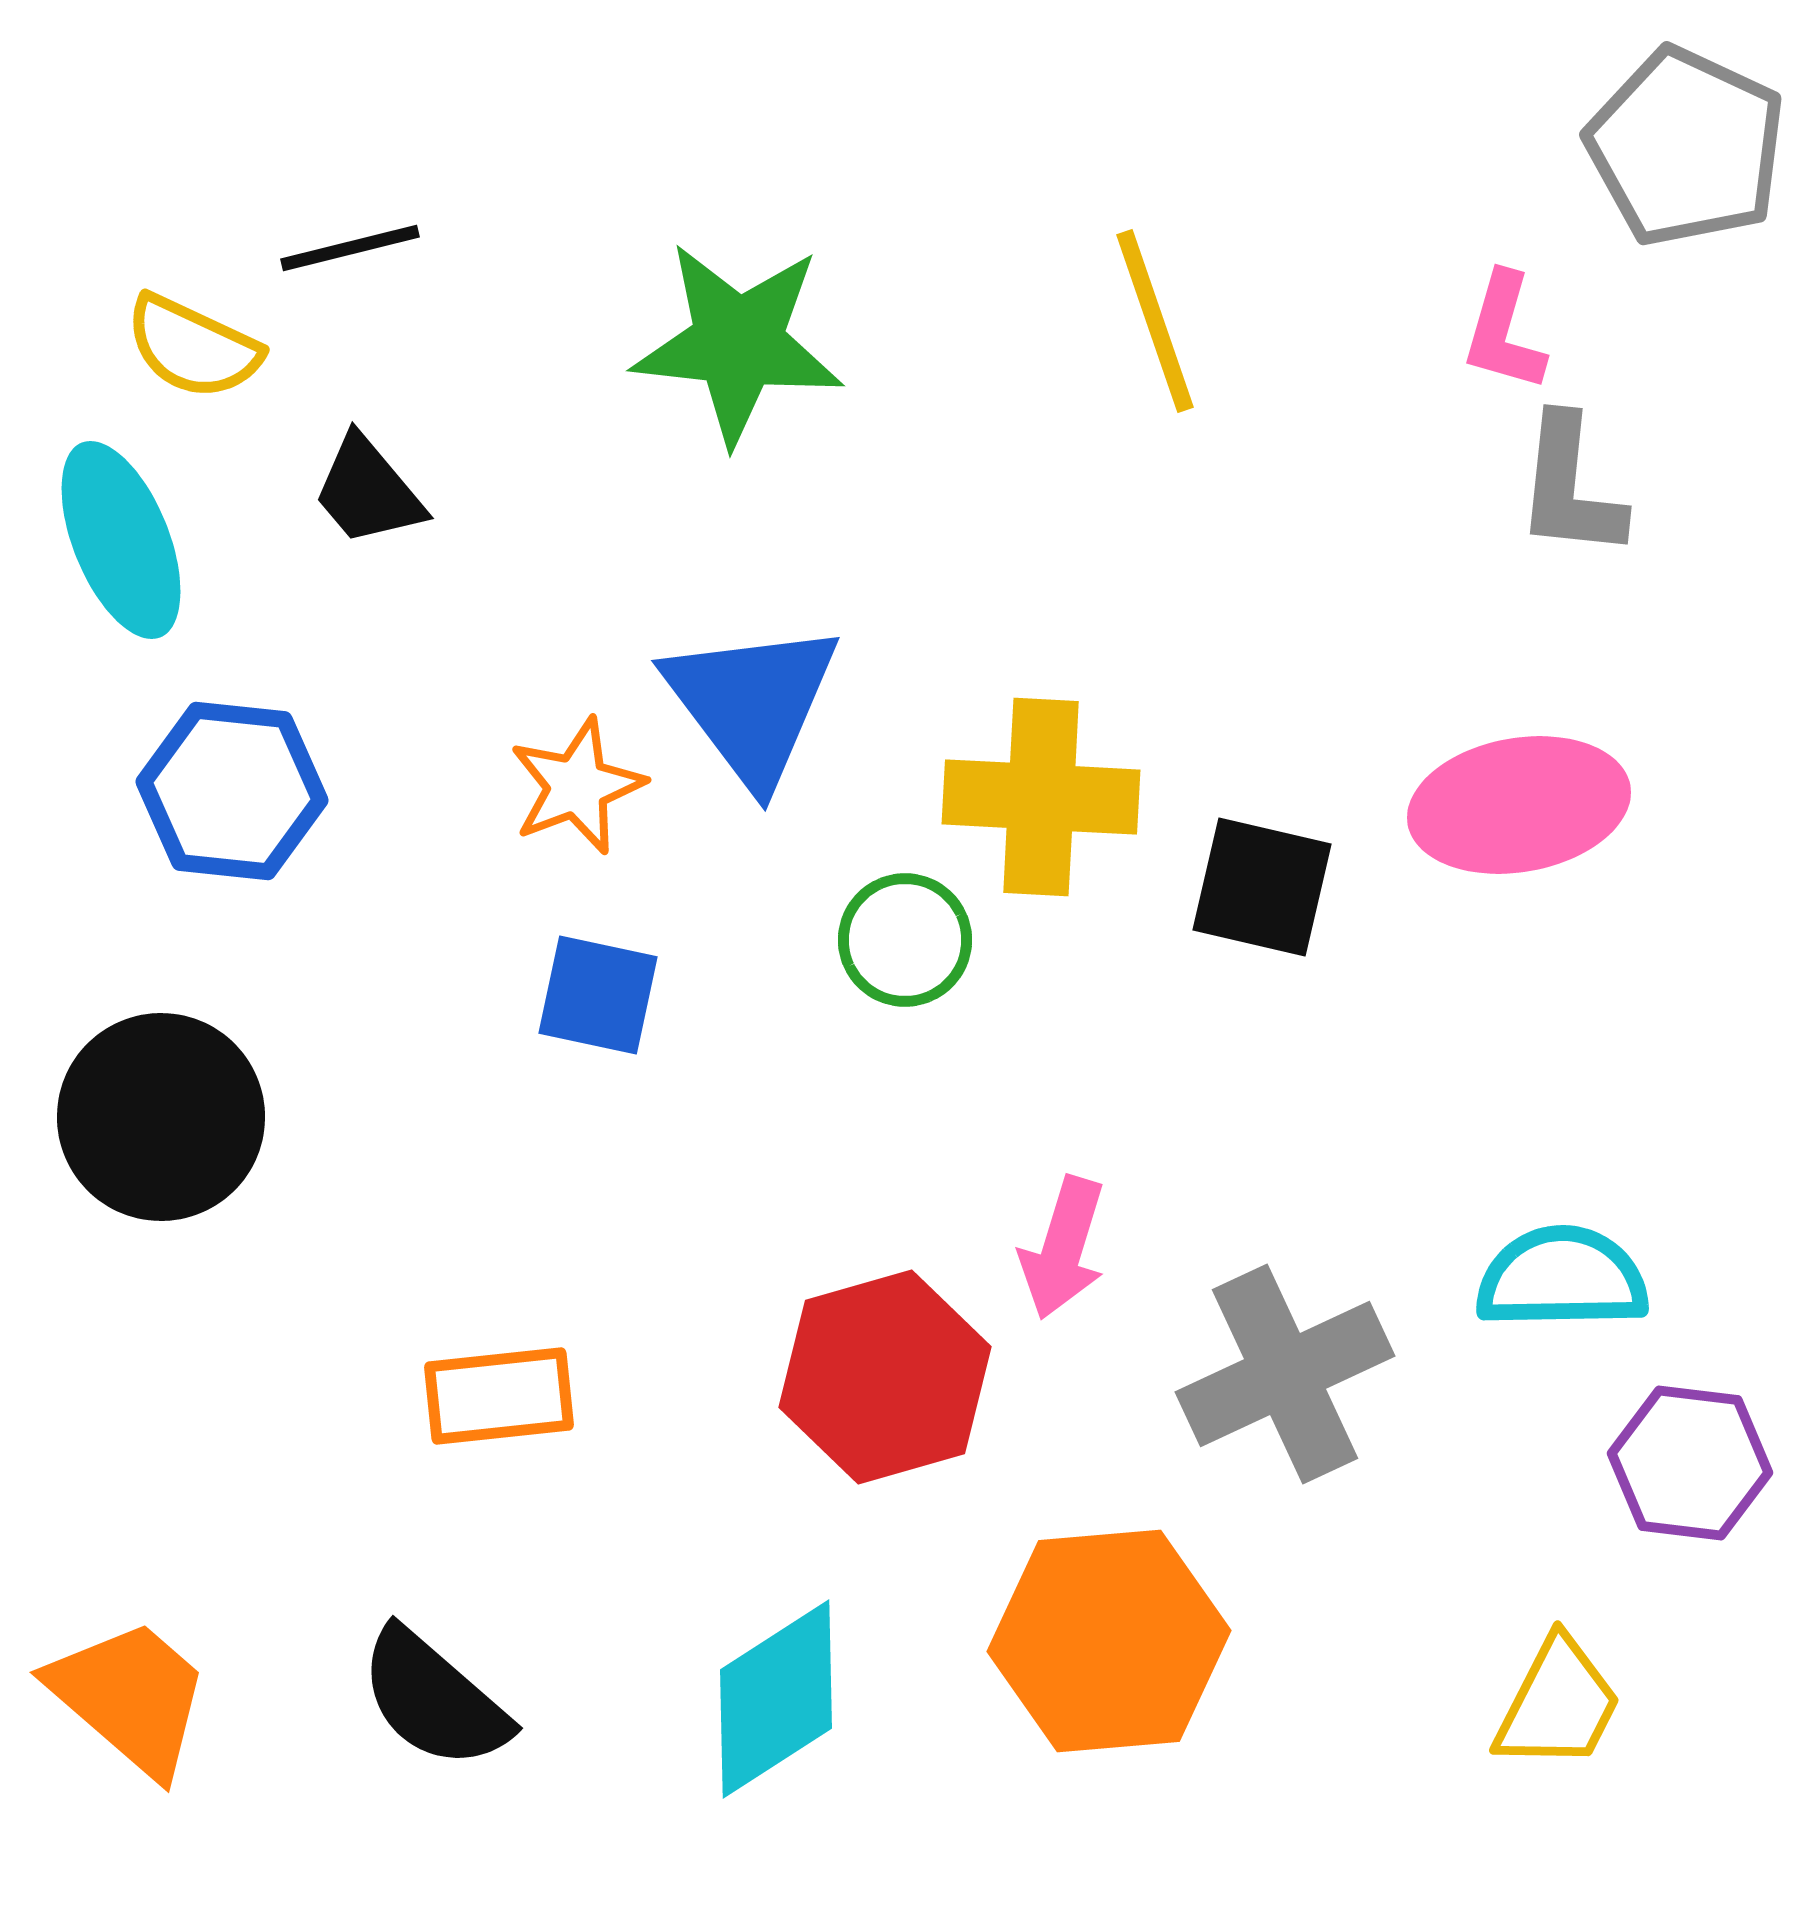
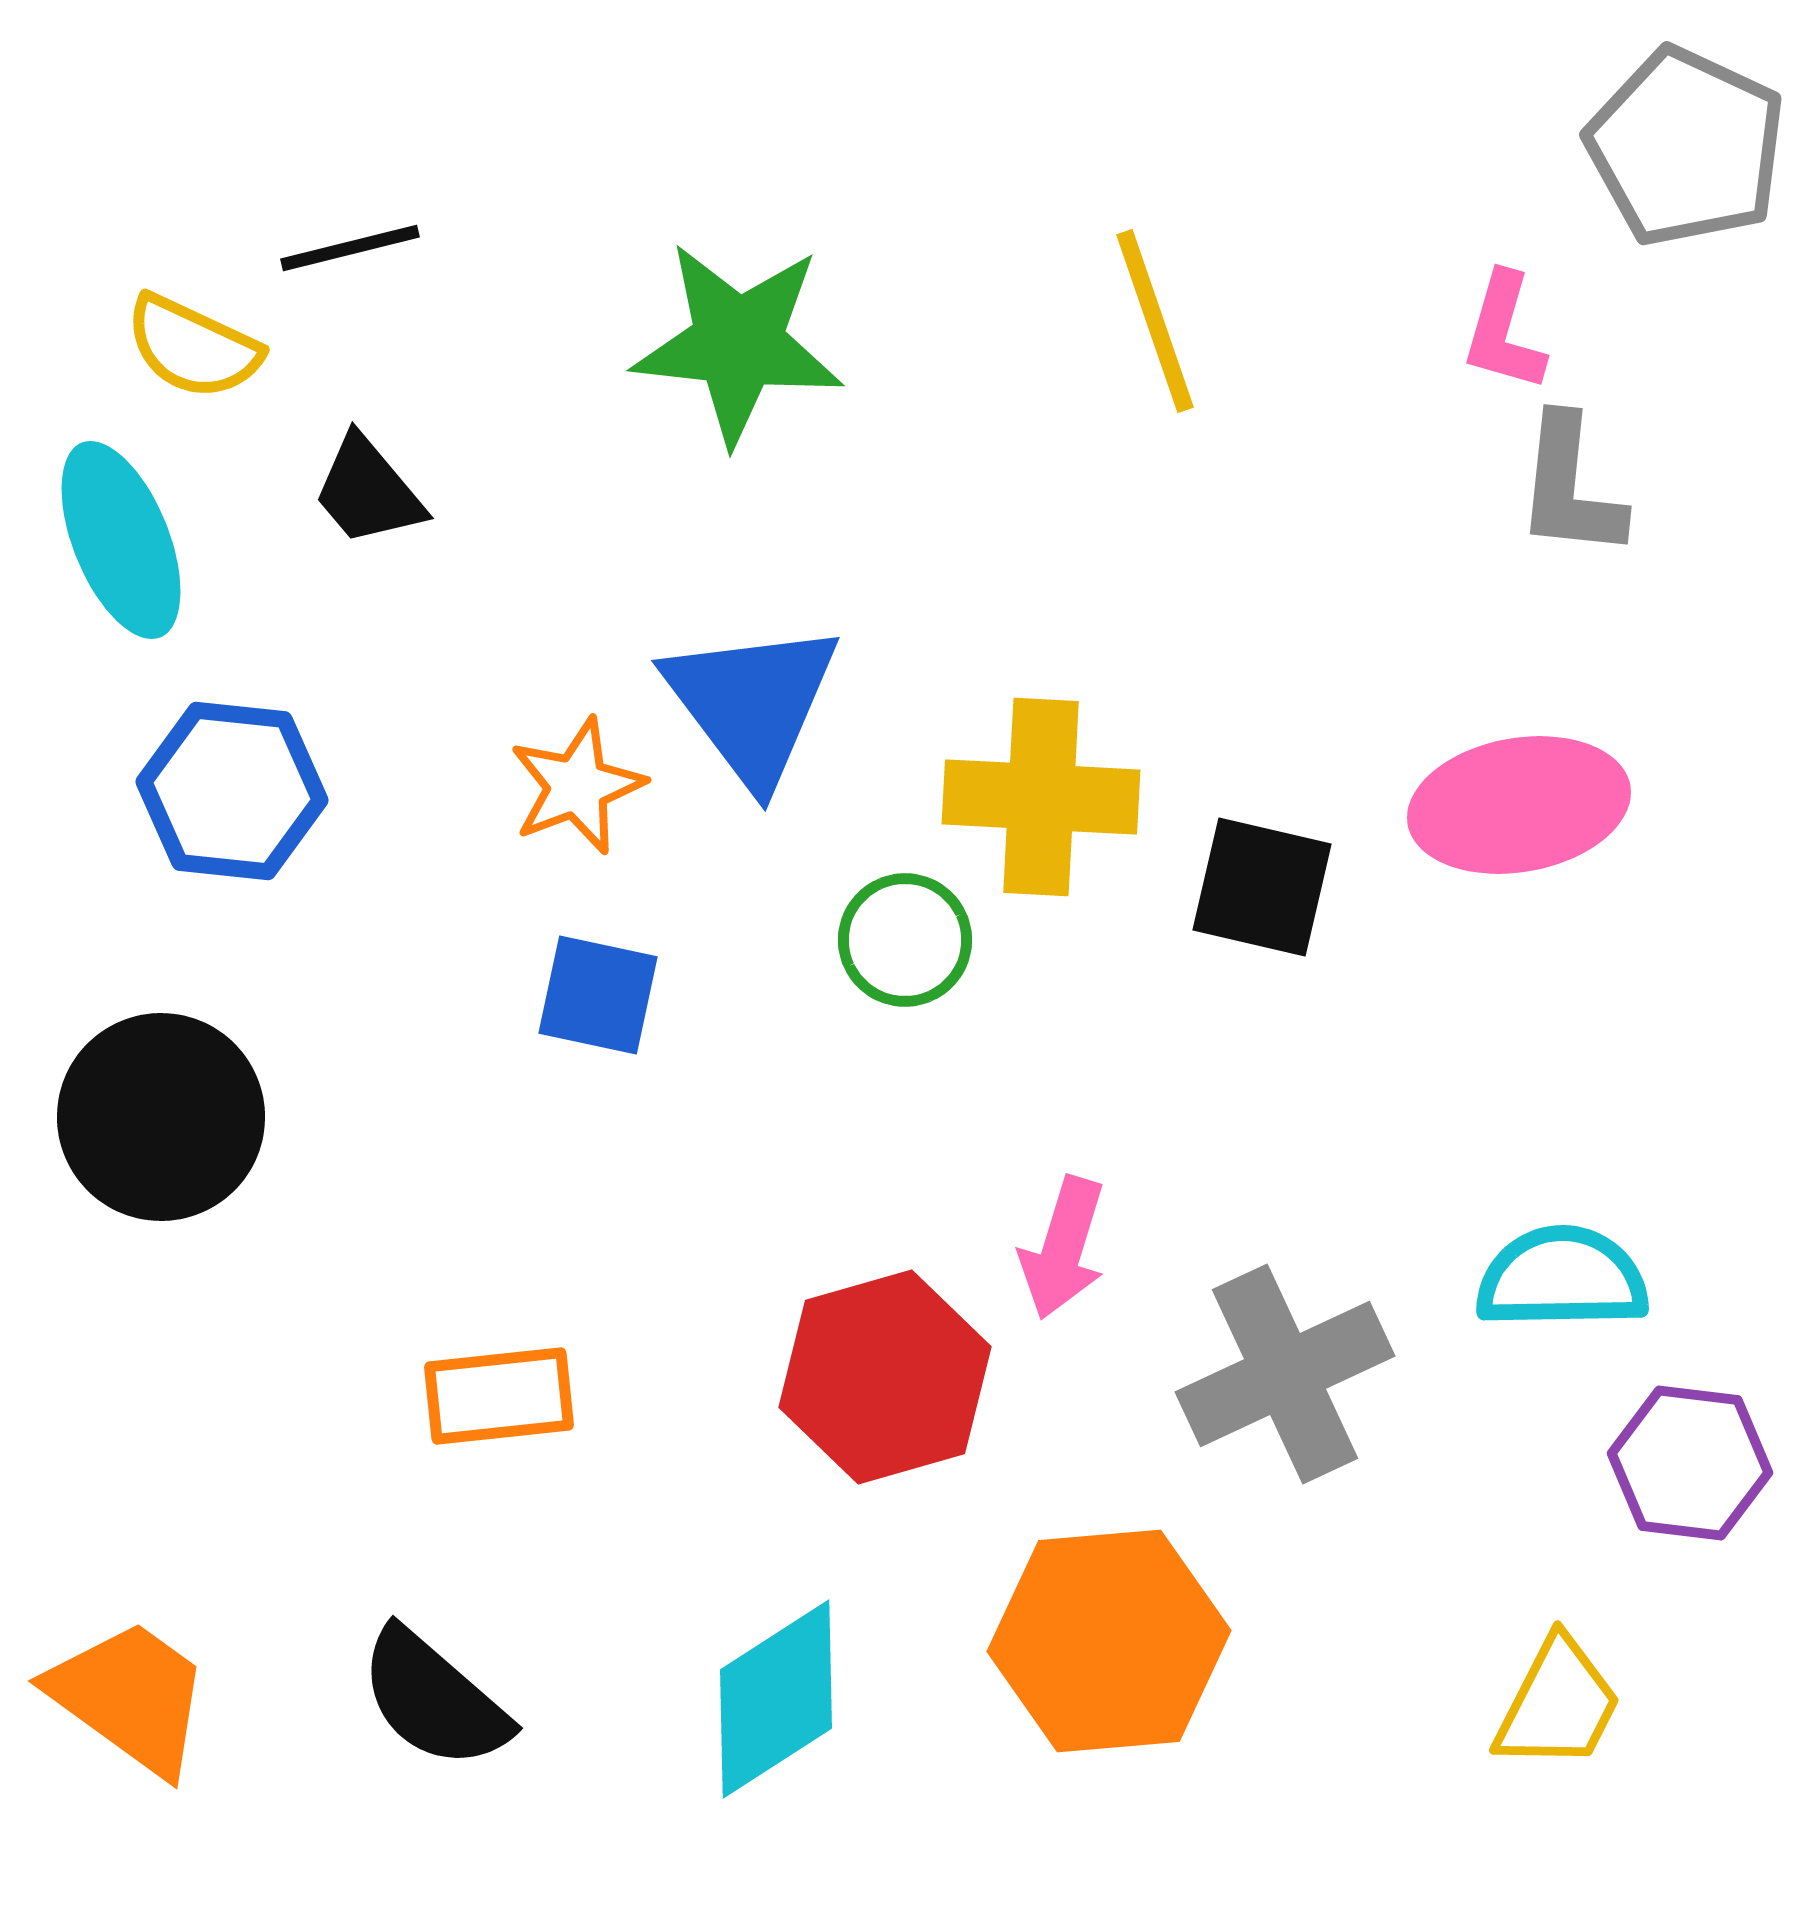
orange trapezoid: rotated 5 degrees counterclockwise
